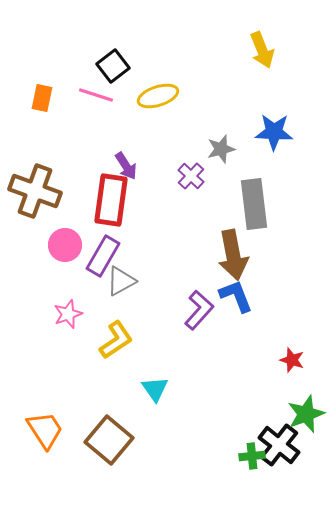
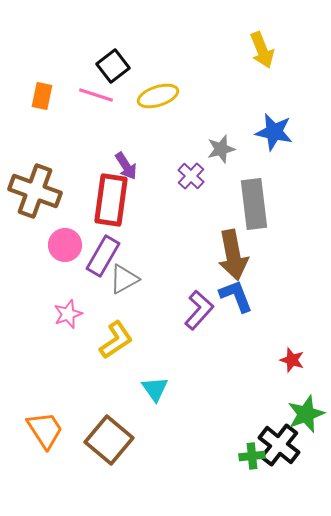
orange rectangle: moved 2 px up
blue star: rotated 9 degrees clockwise
gray triangle: moved 3 px right, 2 px up
